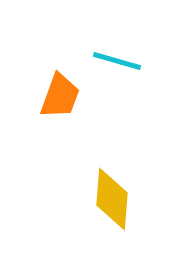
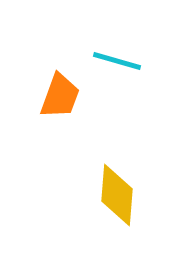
yellow diamond: moved 5 px right, 4 px up
